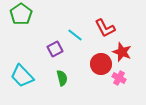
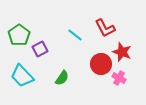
green pentagon: moved 2 px left, 21 px down
purple square: moved 15 px left
green semicircle: rotated 49 degrees clockwise
